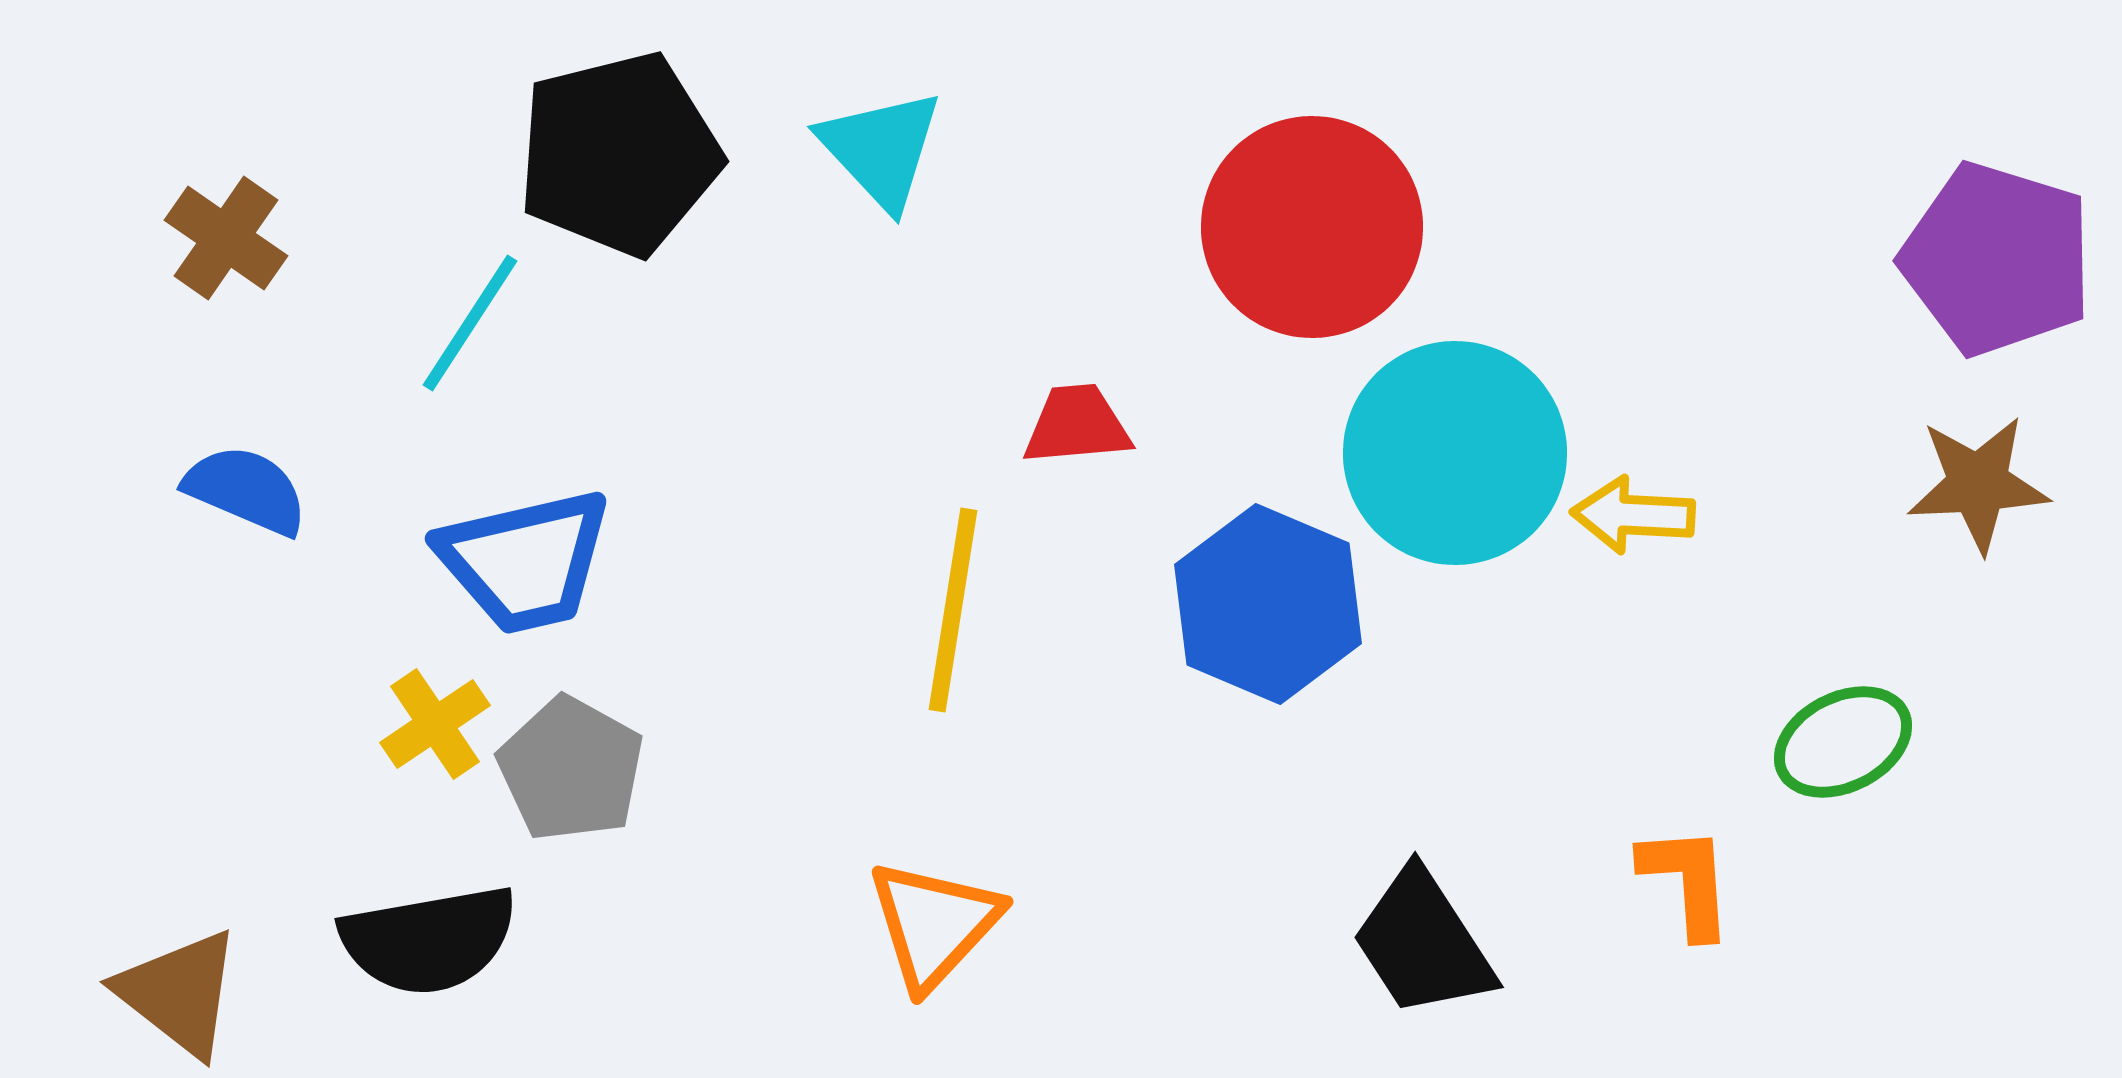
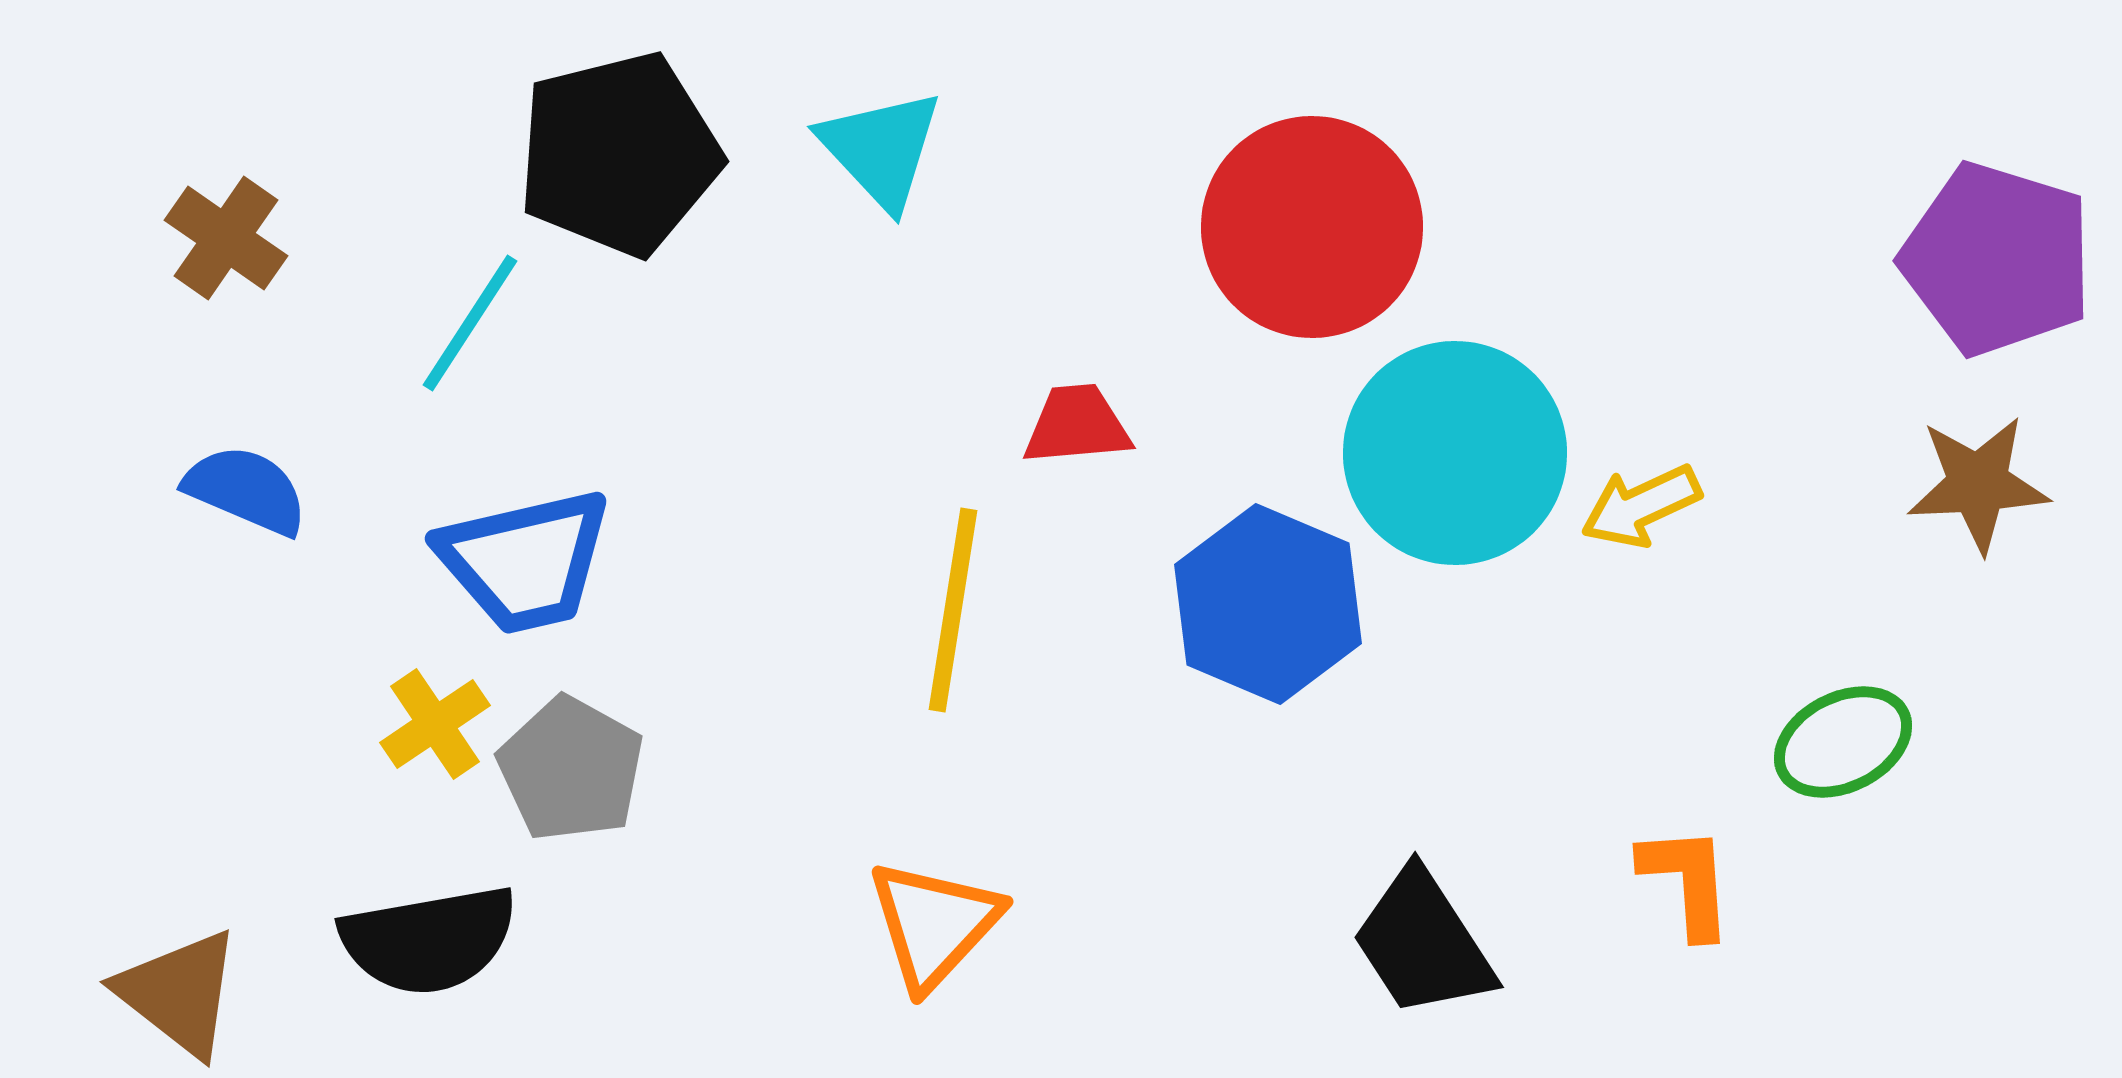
yellow arrow: moved 8 px right, 9 px up; rotated 28 degrees counterclockwise
